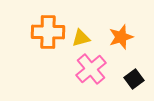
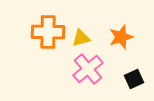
pink cross: moved 3 px left
black square: rotated 12 degrees clockwise
